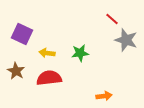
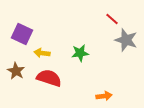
yellow arrow: moved 5 px left
red semicircle: rotated 25 degrees clockwise
